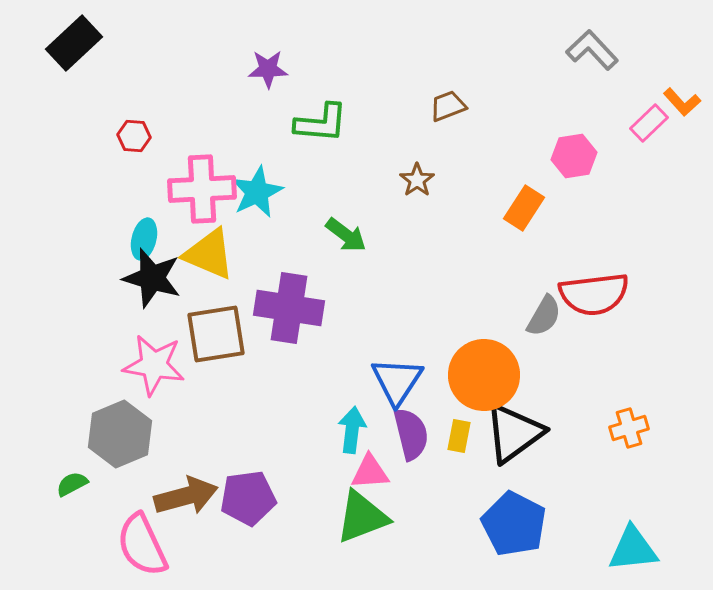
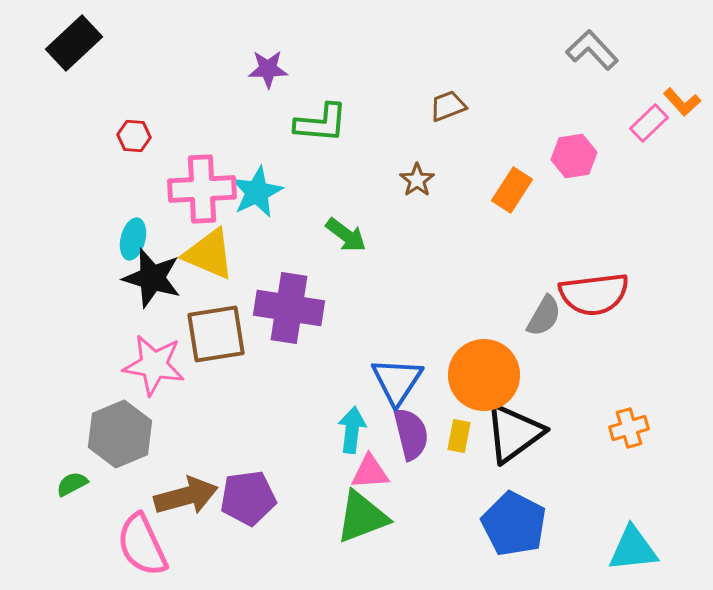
orange rectangle: moved 12 px left, 18 px up
cyan ellipse: moved 11 px left
